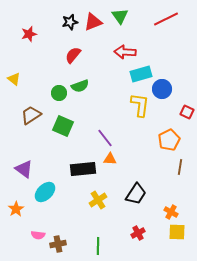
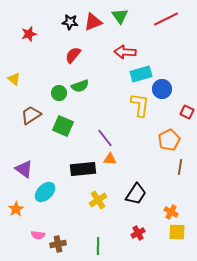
black star: rotated 21 degrees clockwise
